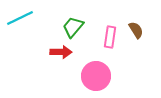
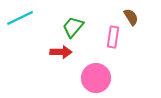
brown semicircle: moved 5 px left, 13 px up
pink rectangle: moved 3 px right
pink circle: moved 2 px down
